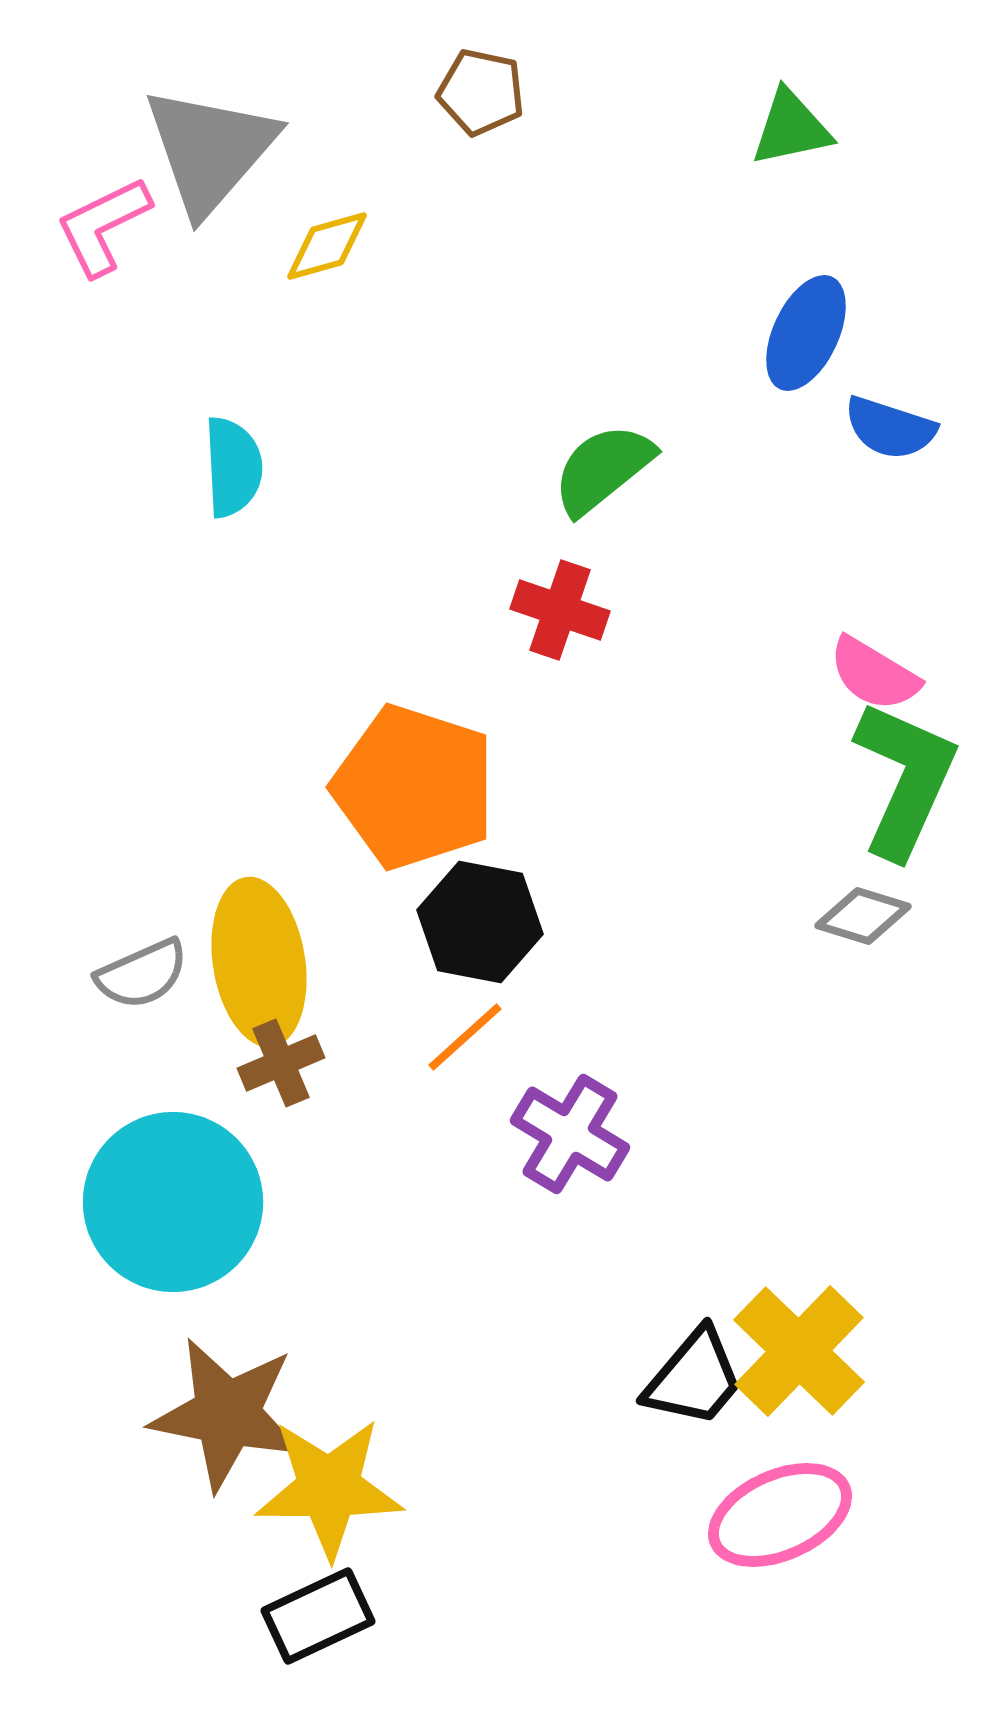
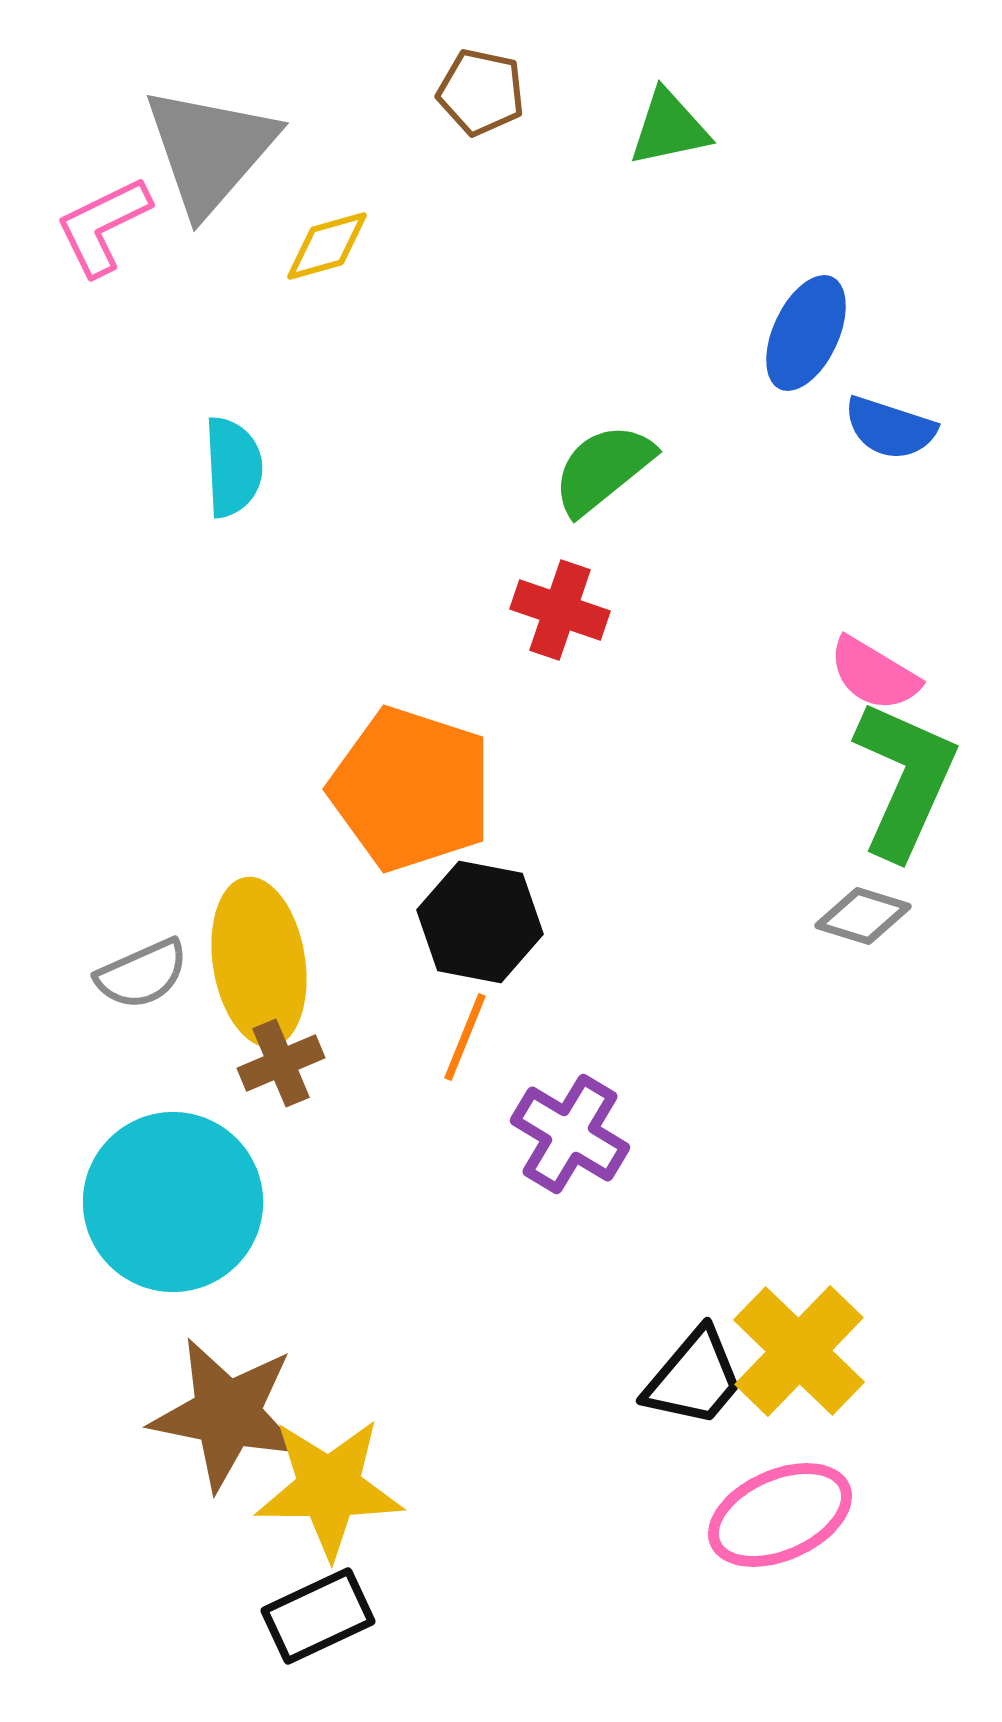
green triangle: moved 122 px left
orange pentagon: moved 3 px left, 2 px down
orange line: rotated 26 degrees counterclockwise
